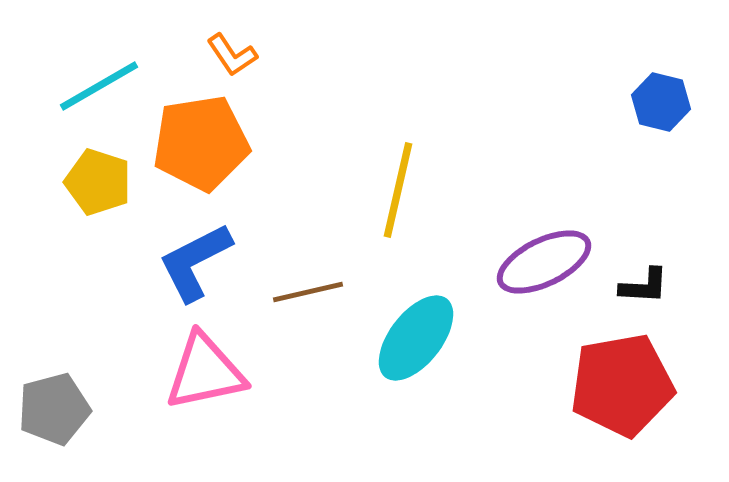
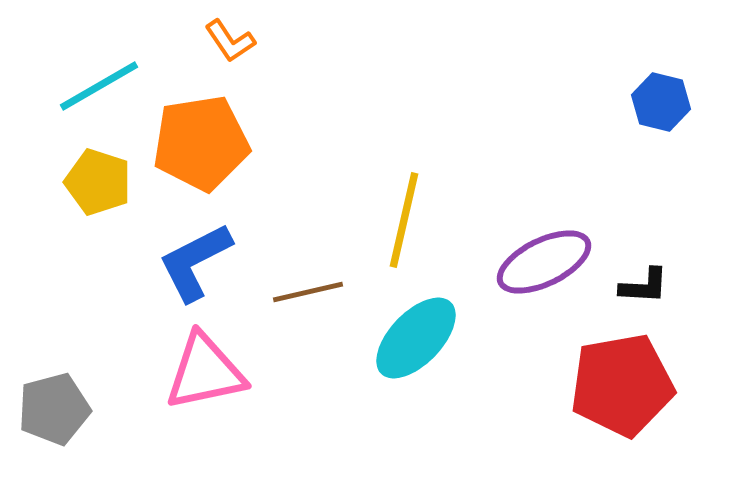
orange L-shape: moved 2 px left, 14 px up
yellow line: moved 6 px right, 30 px down
cyan ellipse: rotated 6 degrees clockwise
